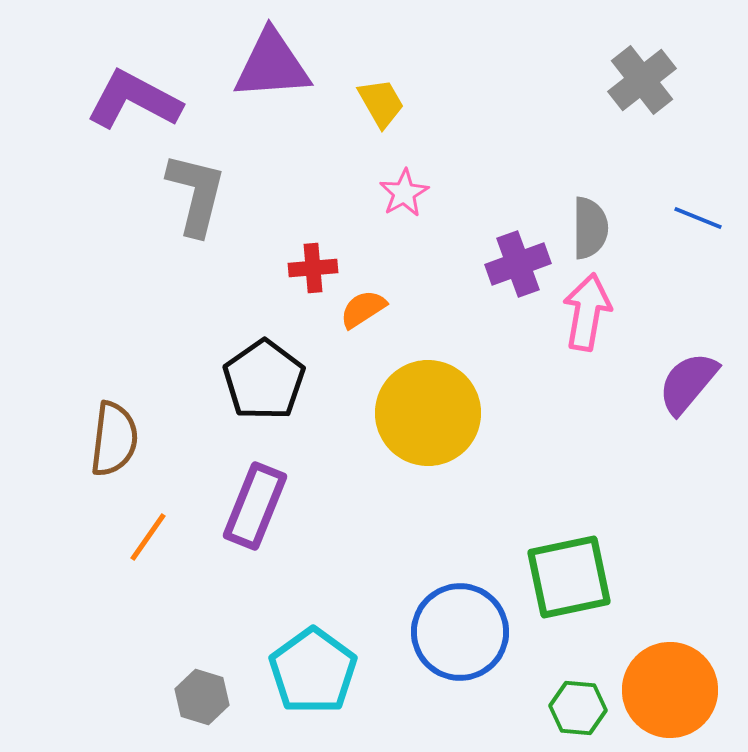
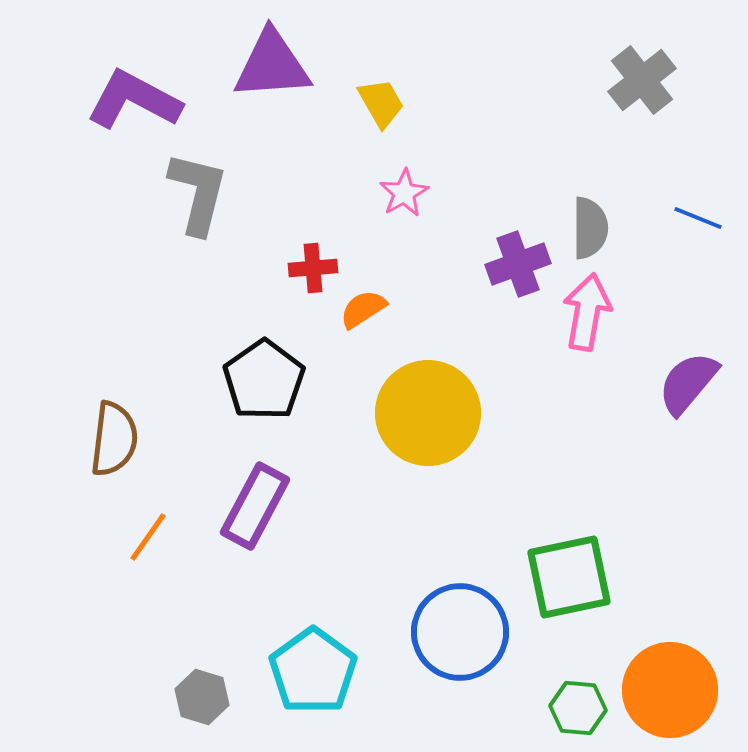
gray L-shape: moved 2 px right, 1 px up
purple rectangle: rotated 6 degrees clockwise
